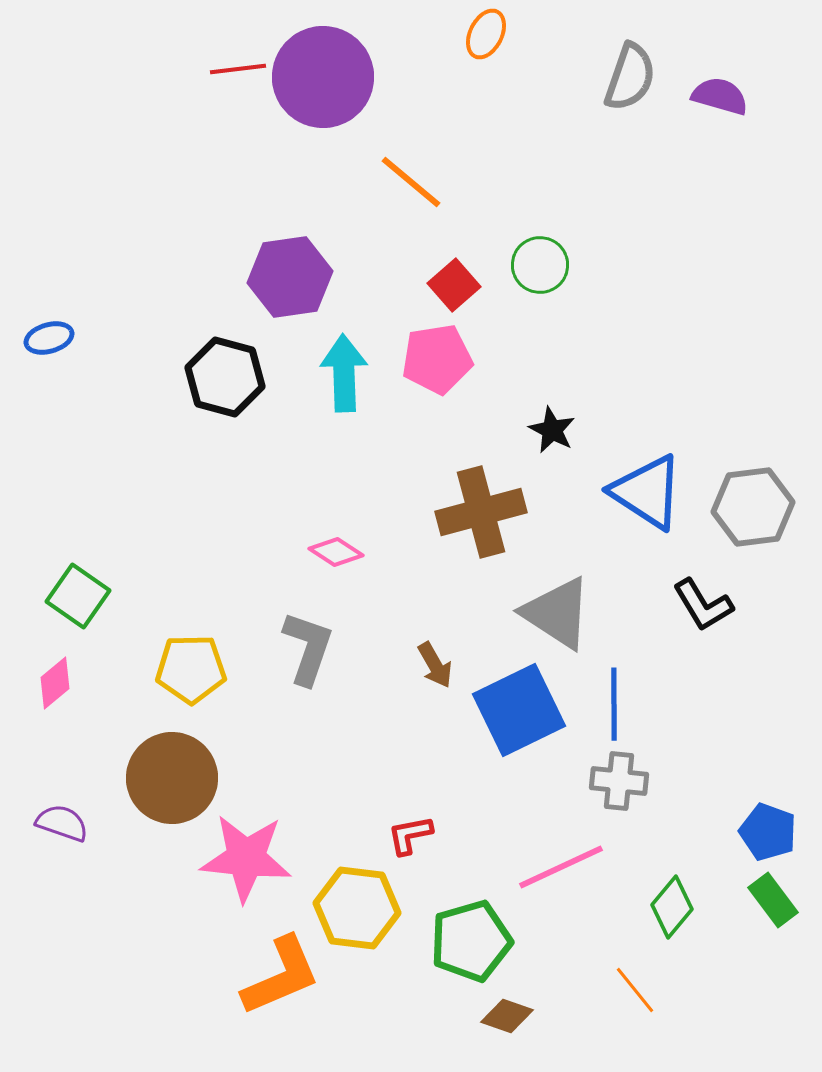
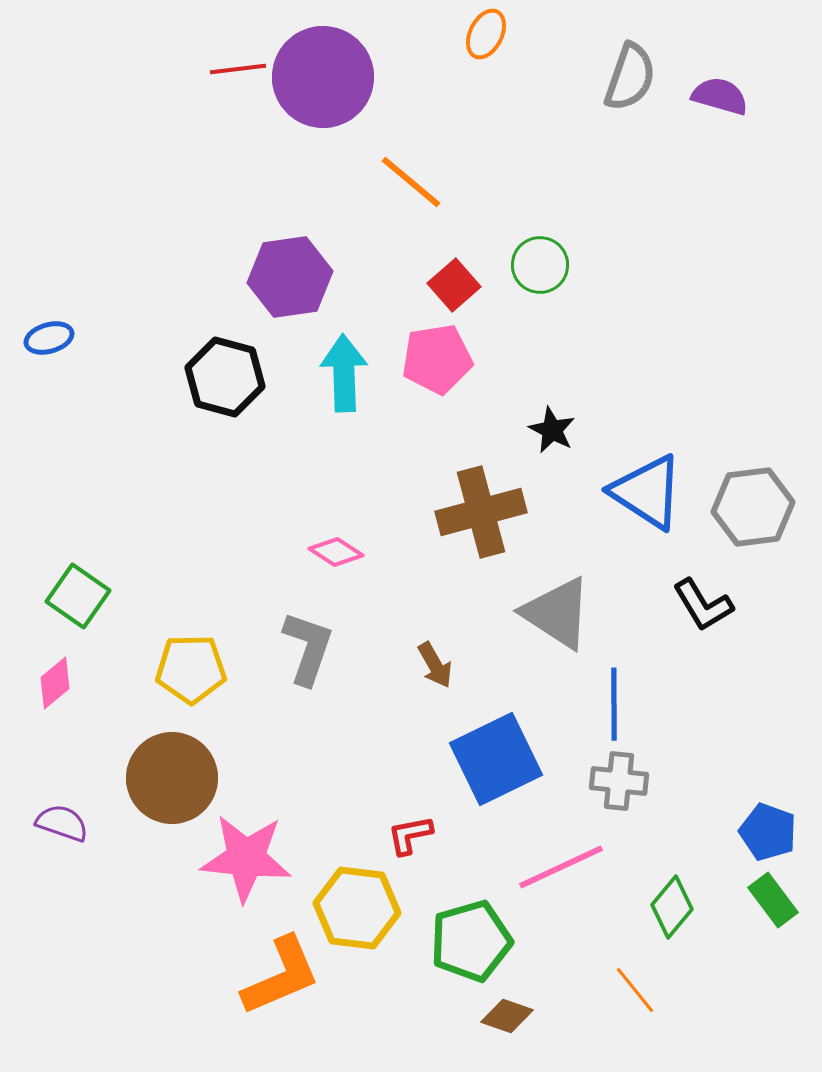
blue square at (519, 710): moved 23 px left, 49 px down
